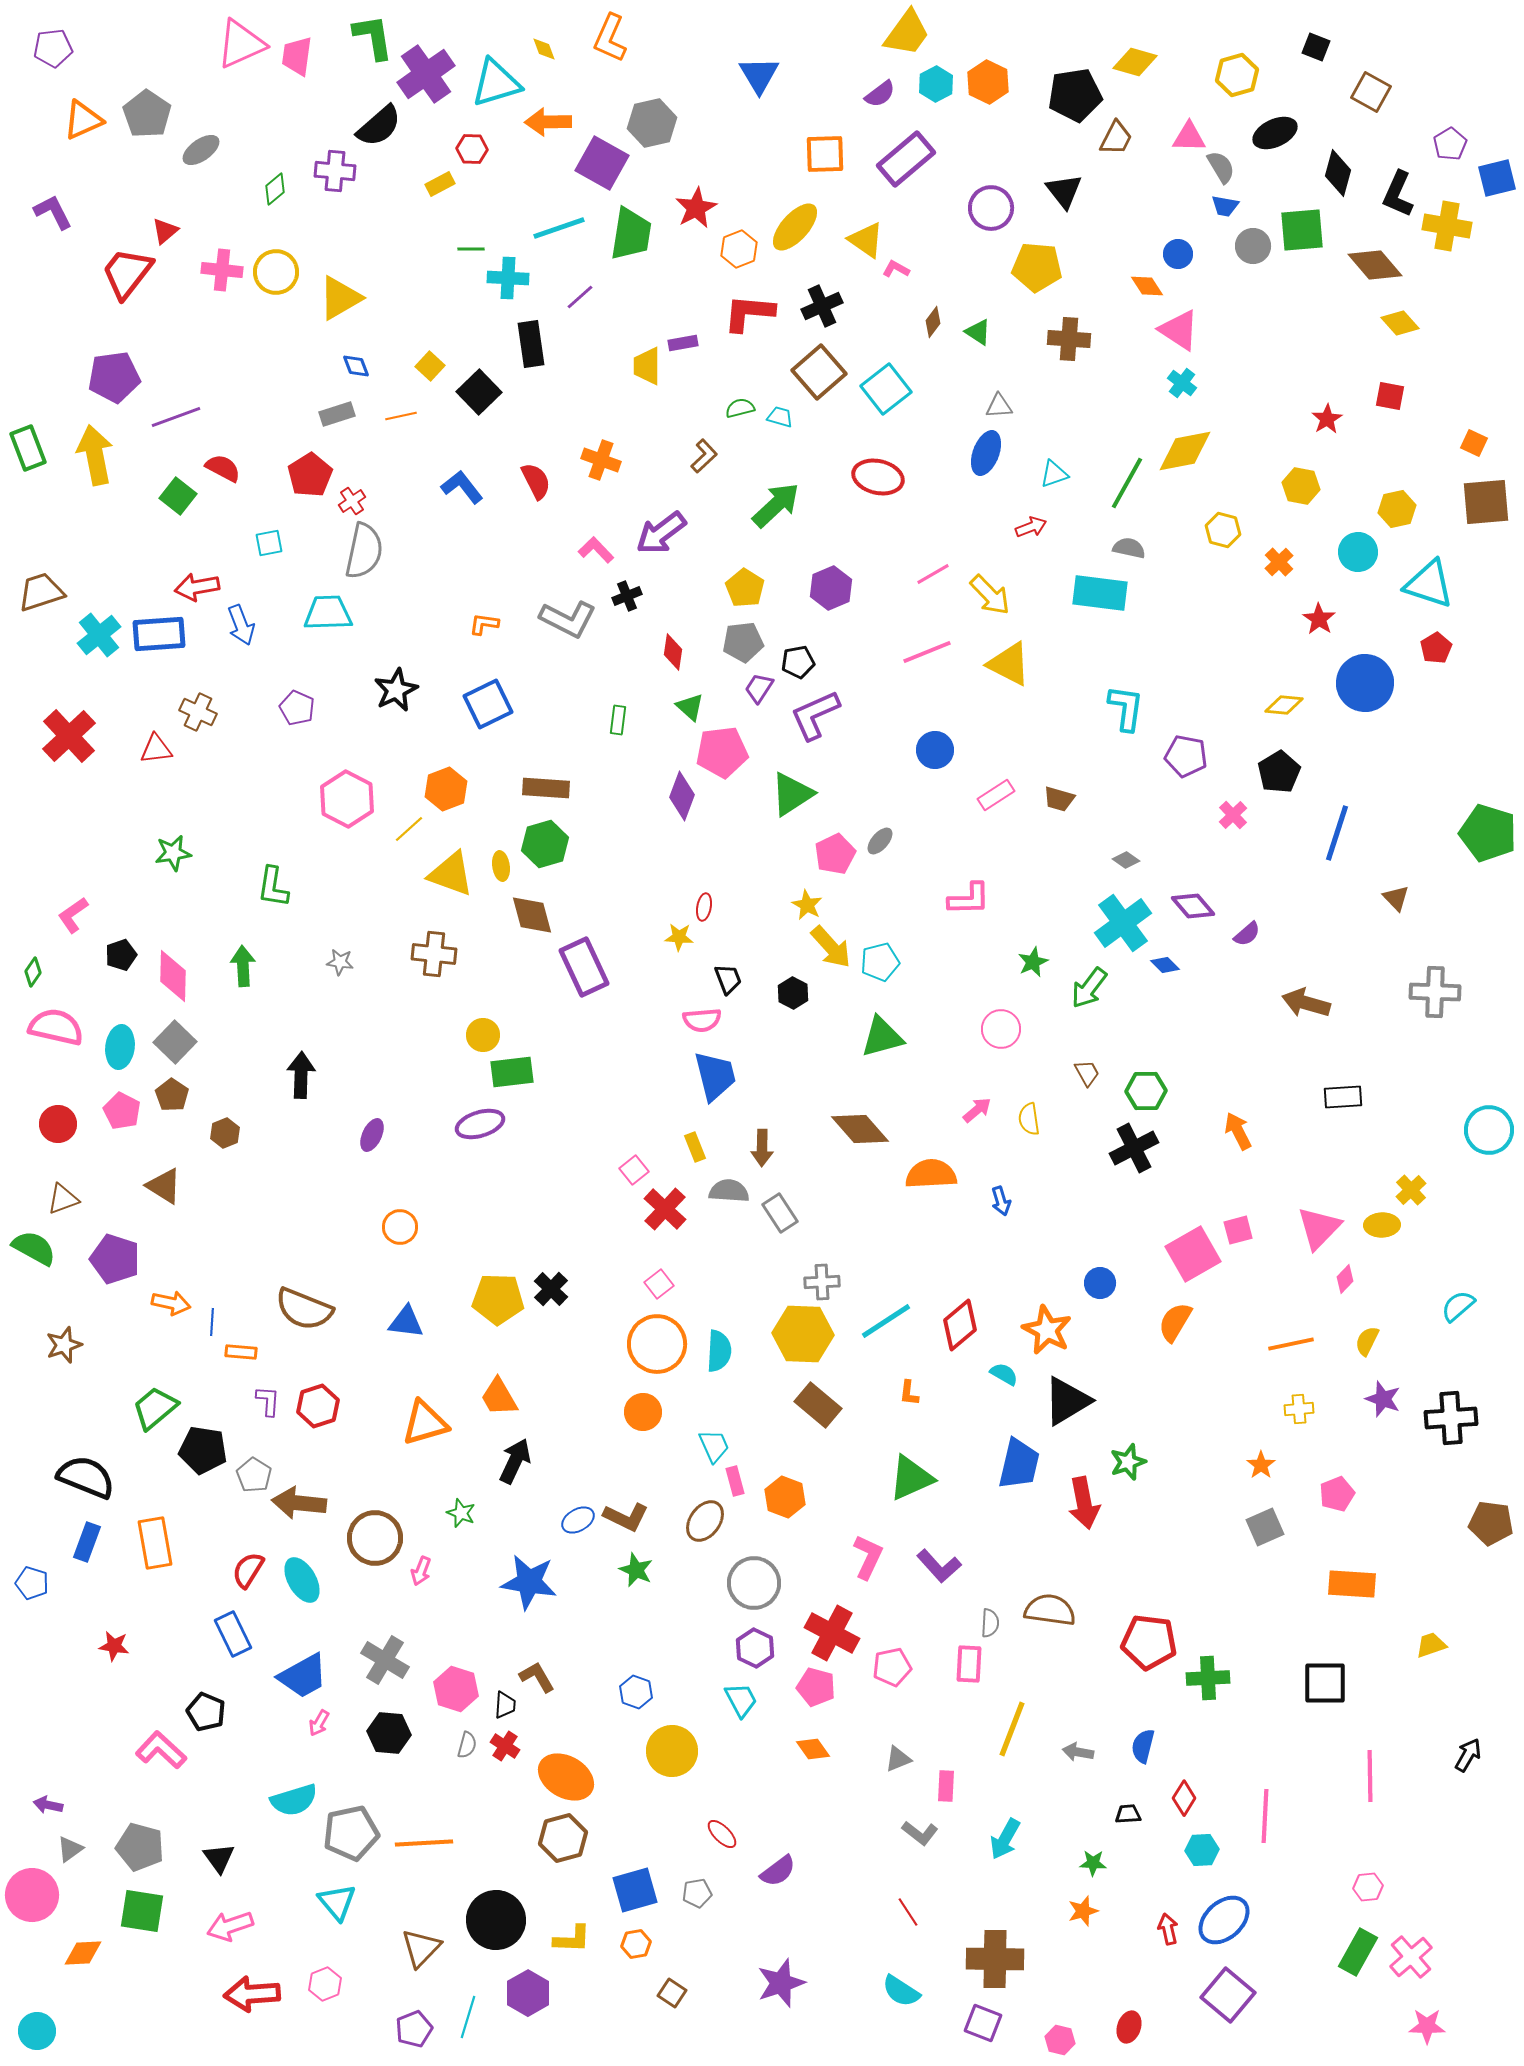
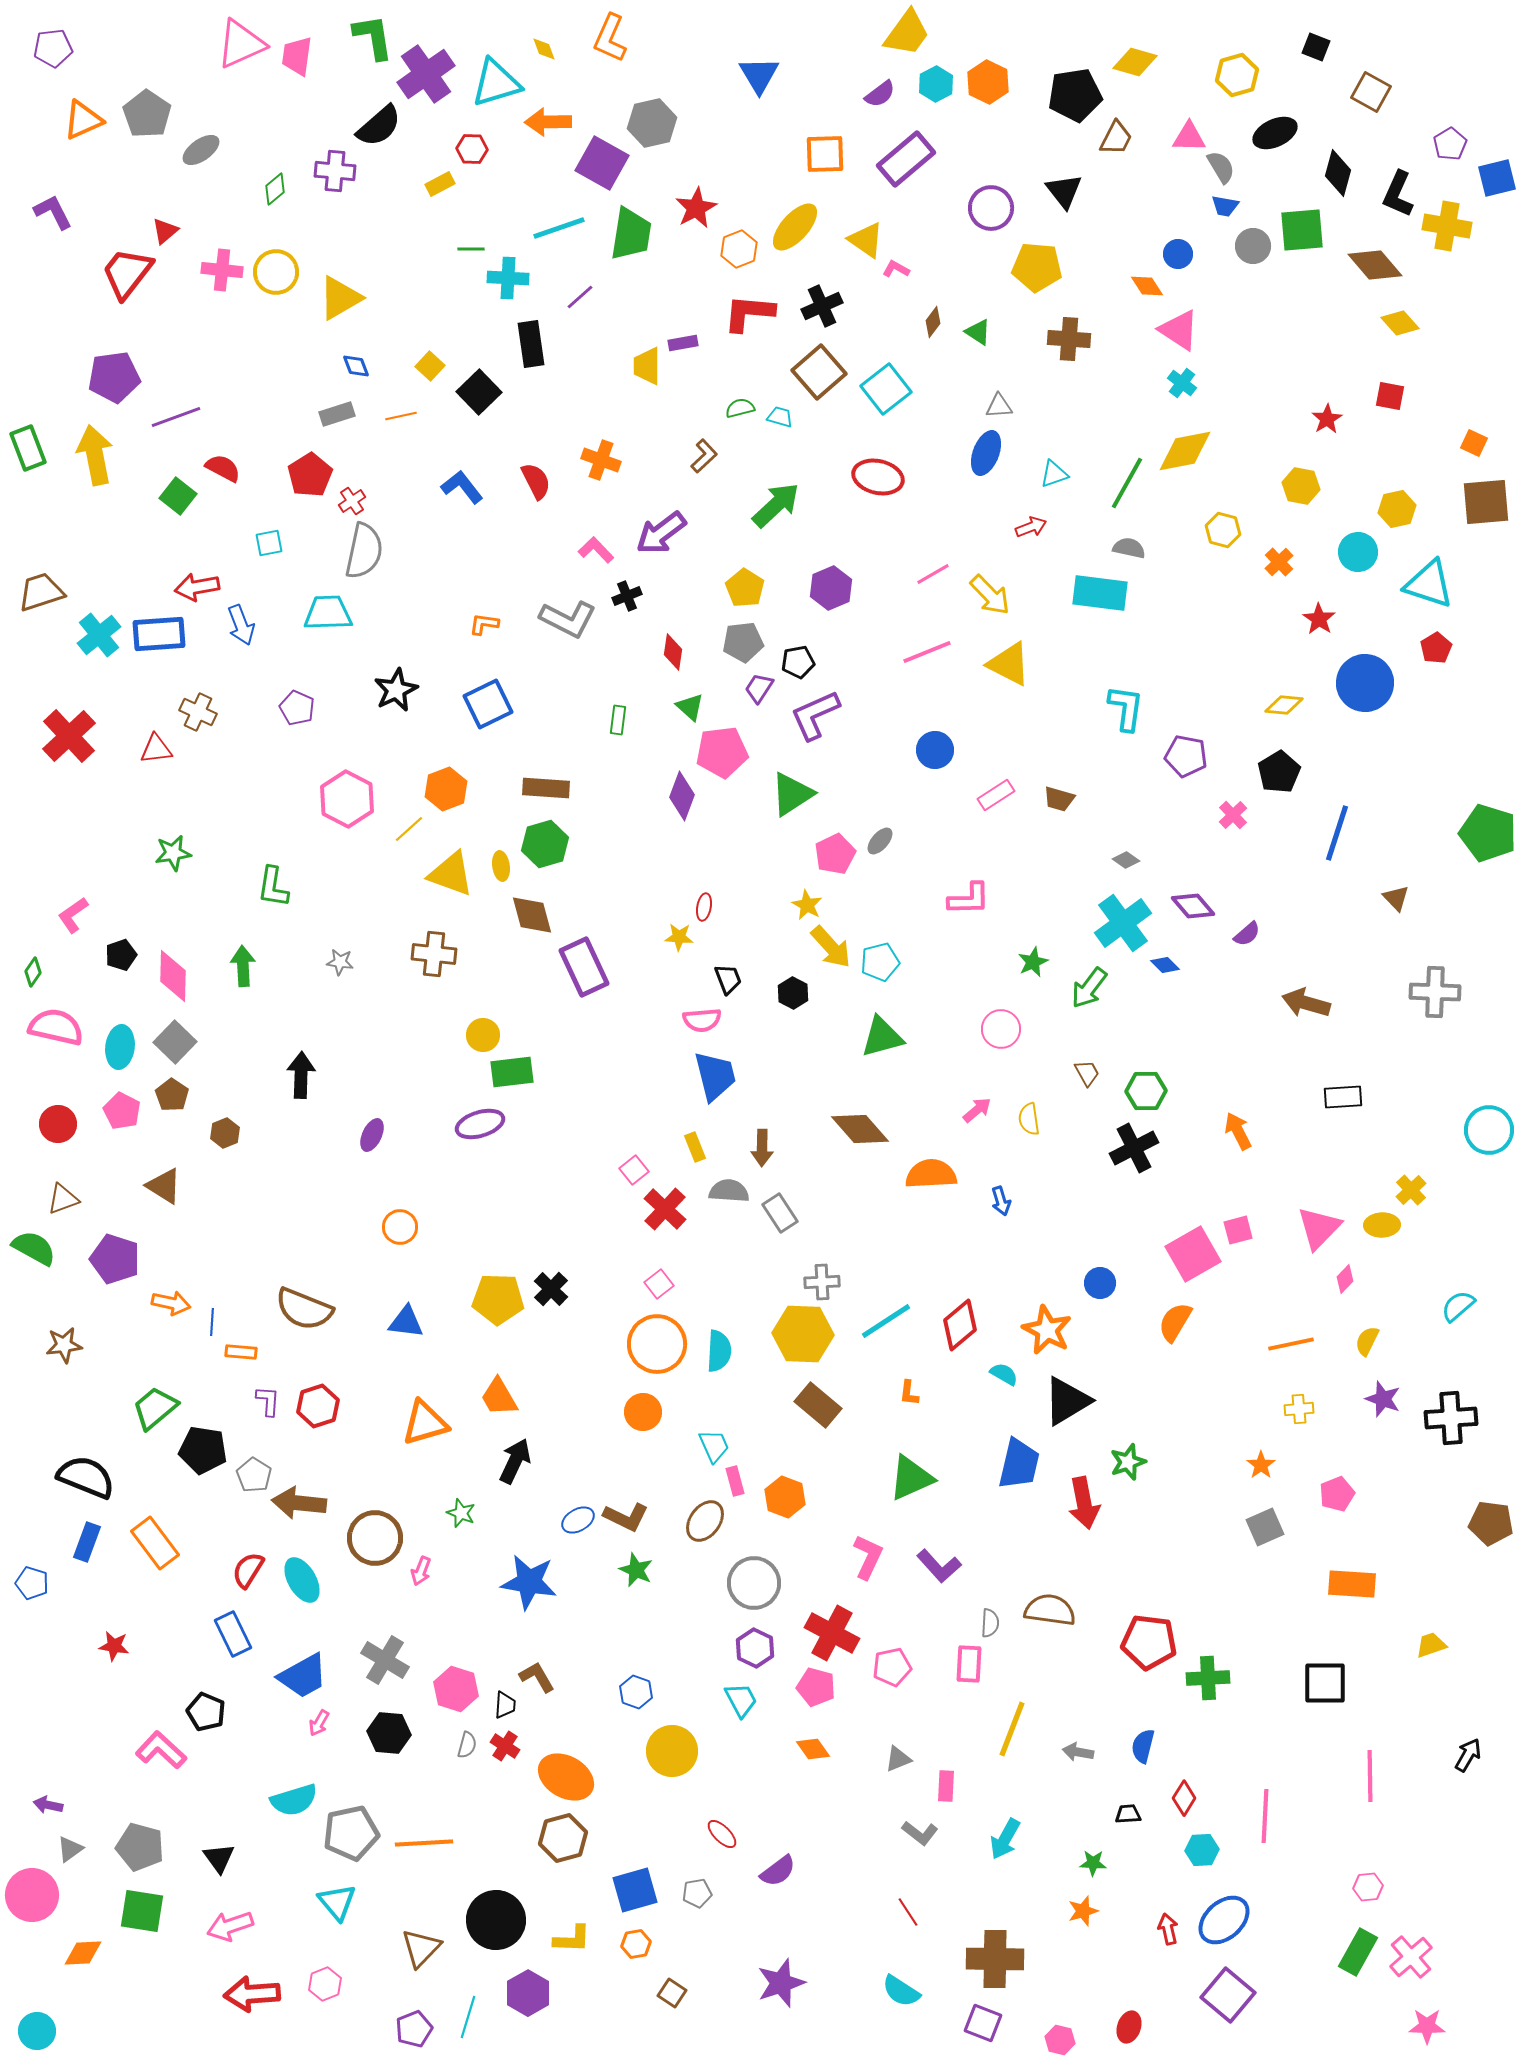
brown star at (64, 1345): rotated 12 degrees clockwise
orange rectangle at (155, 1543): rotated 27 degrees counterclockwise
